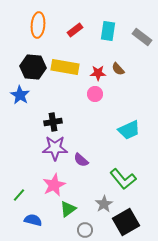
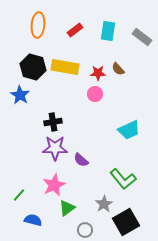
black hexagon: rotated 10 degrees clockwise
green triangle: moved 1 px left, 1 px up
